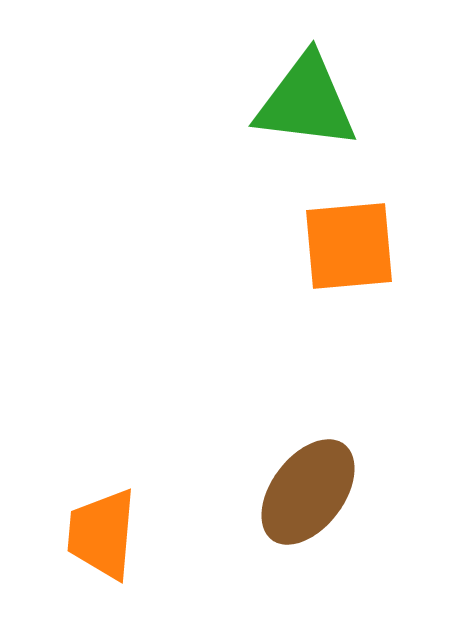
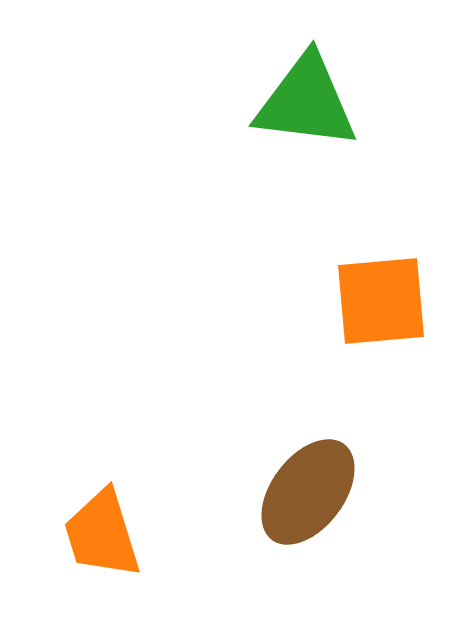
orange square: moved 32 px right, 55 px down
orange trapezoid: rotated 22 degrees counterclockwise
